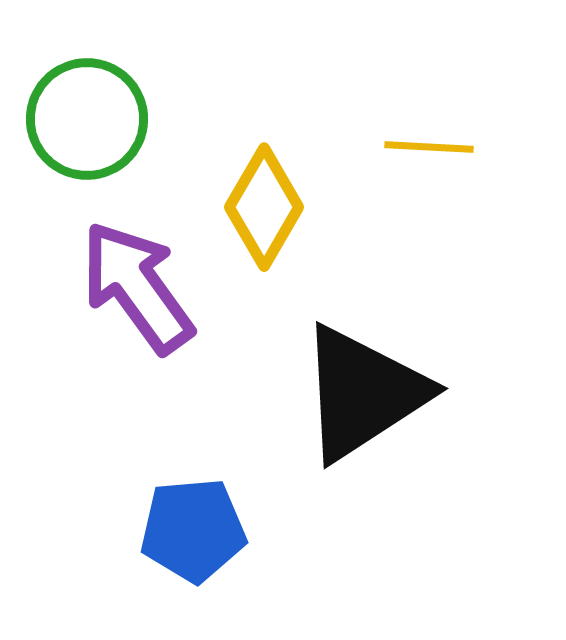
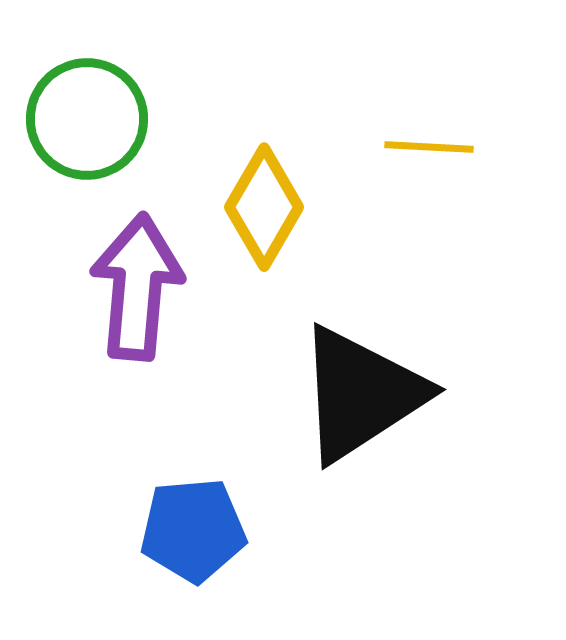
purple arrow: rotated 41 degrees clockwise
black triangle: moved 2 px left, 1 px down
